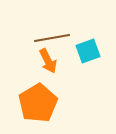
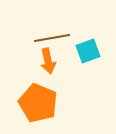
orange arrow: rotated 15 degrees clockwise
orange pentagon: rotated 18 degrees counterclockwise
